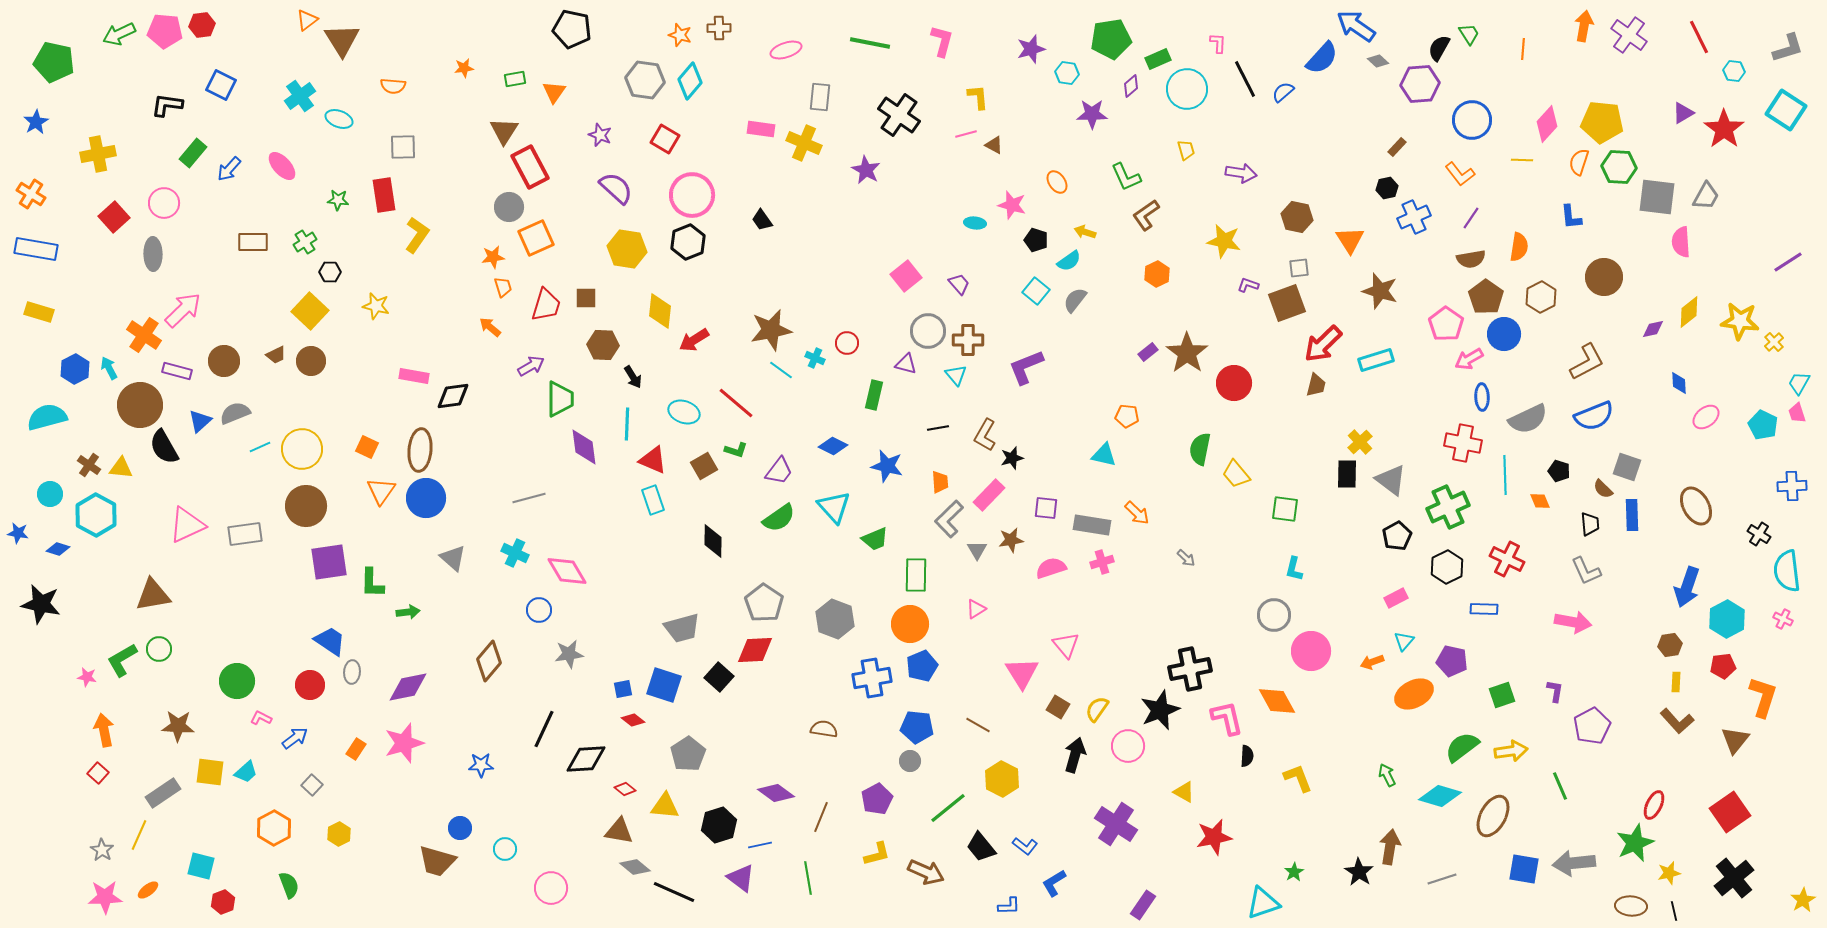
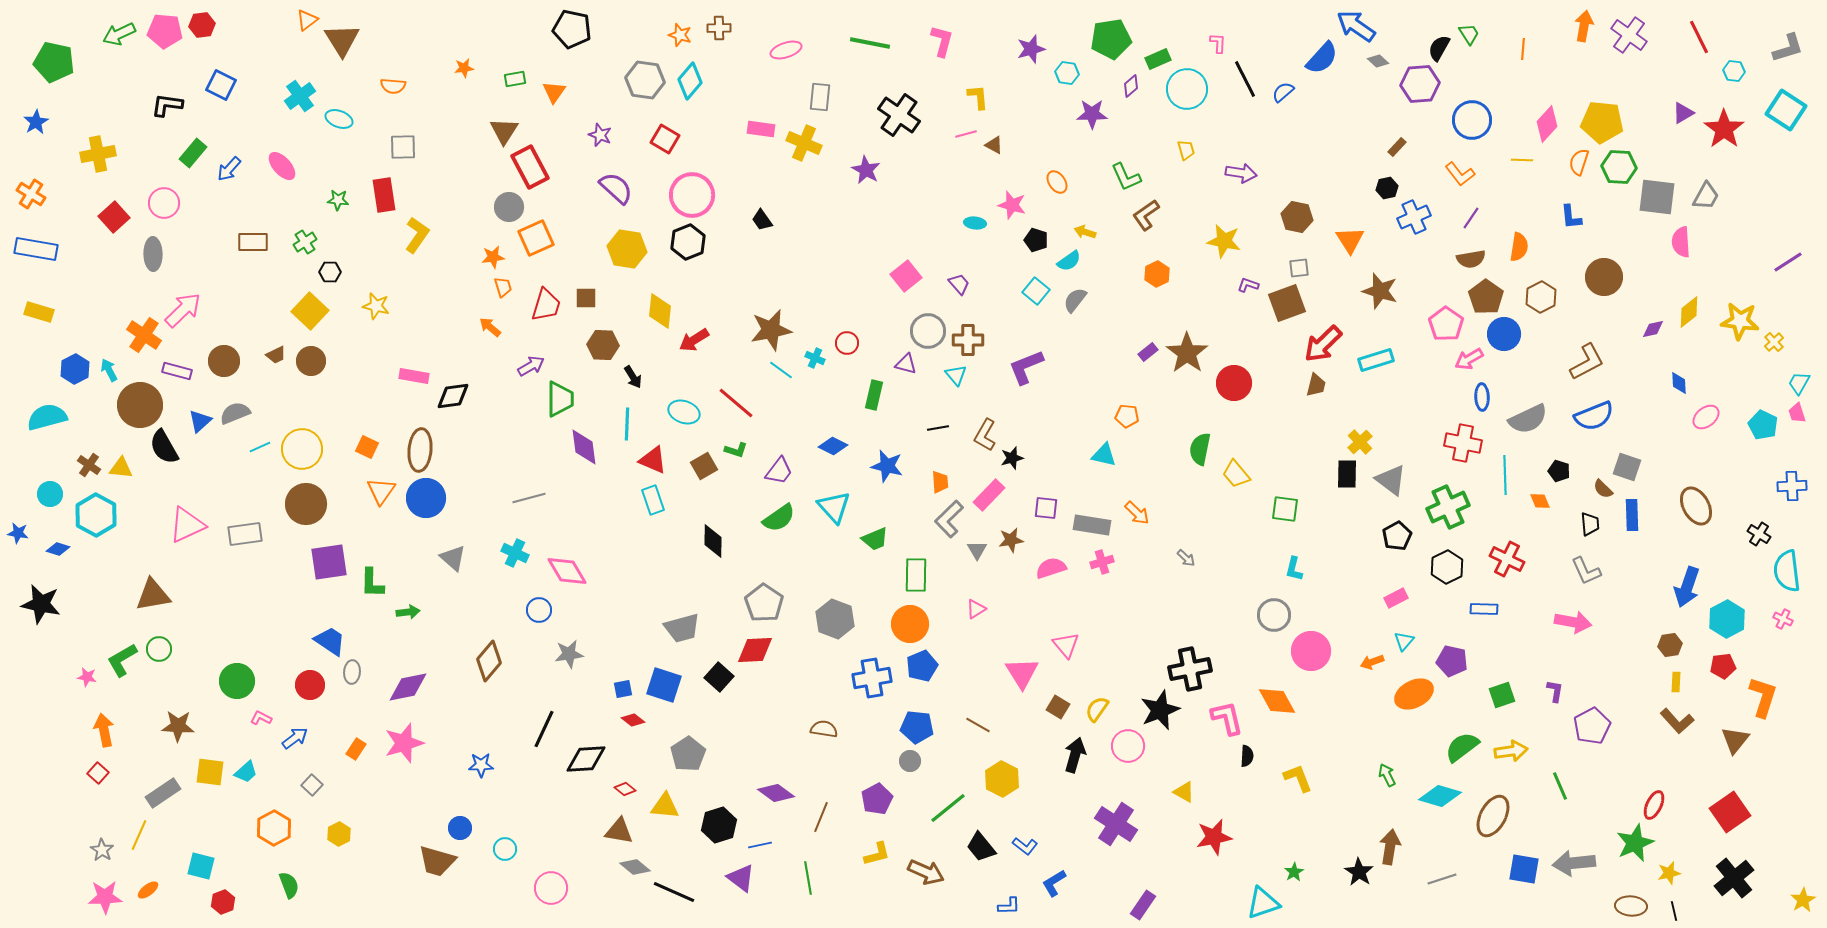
cyan arrow at (109, 368): moved 2 px down
brown circle at (306, 506): moved 2 px up
